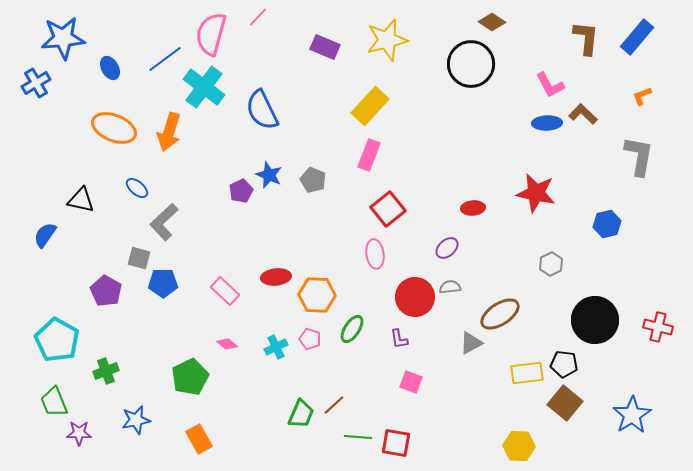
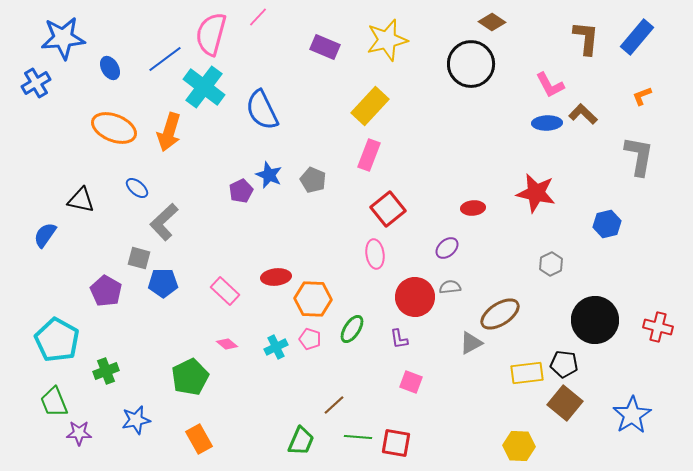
orange hexagon at (317, 295): moved 4 px left, 4 px down
green trapezoid at (301, 414): moved 27 px down
